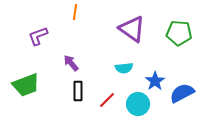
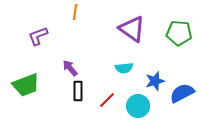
purple arrow: moved 1 px left, 5 px down
blue star: rotated 18 degrees clockwise
cyan circle: moved 2 px down
